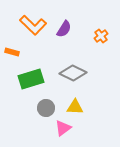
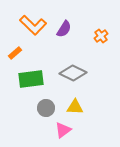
orange rectangle: moved 3 px right, 1 px down; rotated 56 degrees counterclockwise
green rectangle: rotated 10 degrees clockwise
pink triangle: moved 2 px down
